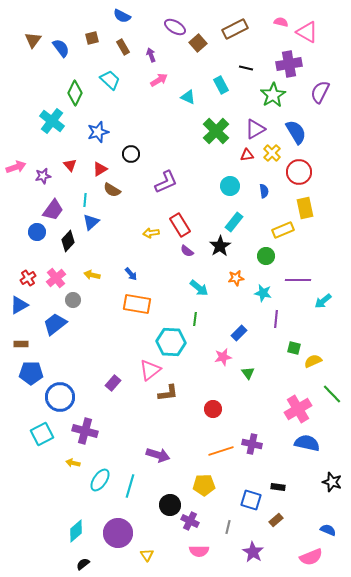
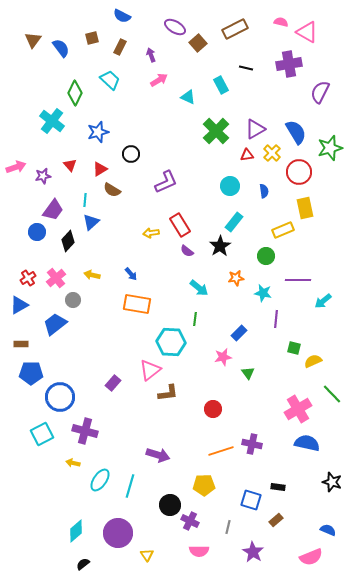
brown rectangle at (123, 47): moved 3 px left; rotated 56 degrees clockwise
green star at (273, 95): moved 57 px right, 53 px down; rotated 15 degrees clockwise
